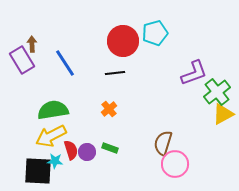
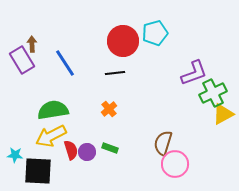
green cross: moved 4 px left, 1 px down; rotated 12 degrees clockwise
cyan star: moved 40 px left, 6 px up
